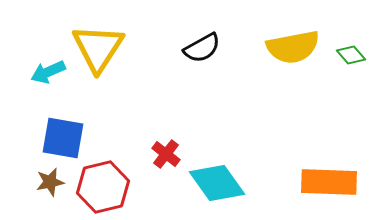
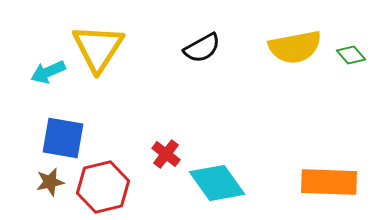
yellow semicircle: moved 2 px right
